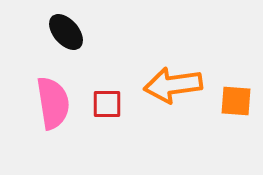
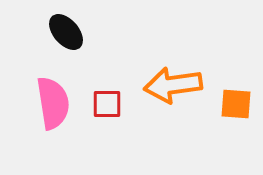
orange square: moved 3 px down
